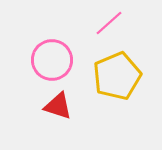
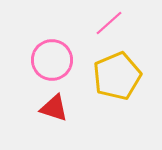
red triangle: moved 4 px left, 2 px down
